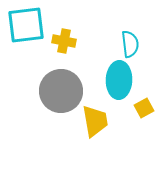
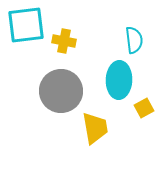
cyan semicircle: moved 4 px right, 4 px up
yellow trapezoid: moved 7 px down
